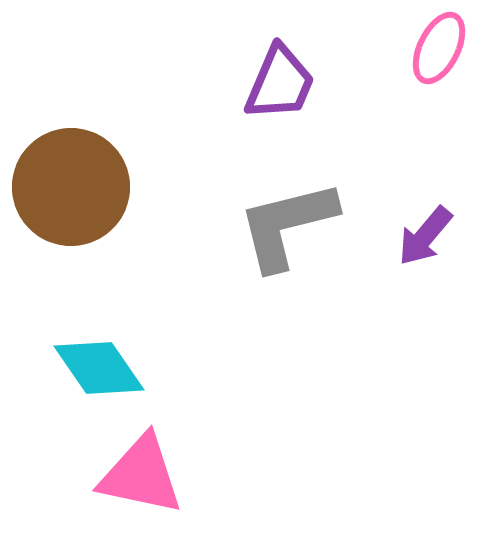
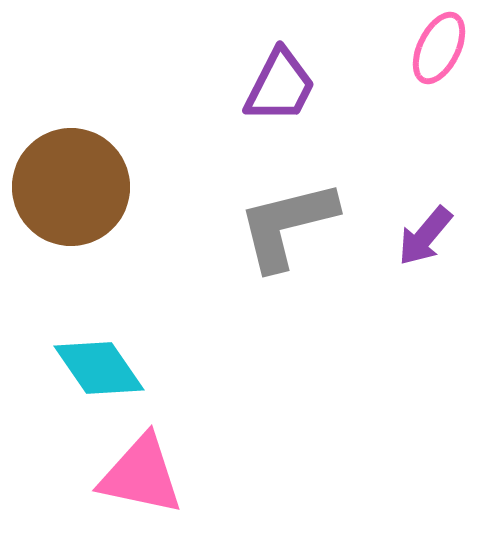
purple trapezoid: moved 3 px down; rotated 4 degrees clockwise
